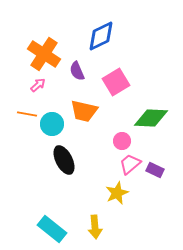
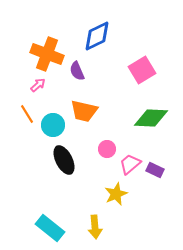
blue diamond: moved 4 px left
orange cross: moved 3 px right; rotated 12 degrees counterclockwise
pink square: moved 26 px right, 12 px up
orange line: rotated 48 degrees clockwise
cyan circle: moved 1 px right, 1 px down
pink circle: moved 15 px left, 8 px down
yellow star: moved 1 px left, 1 px down
cyan rectangle: moved 2 px left, 1 px up
